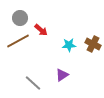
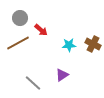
brown line: moved 2 px down
